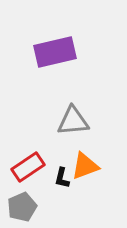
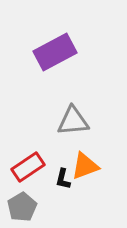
purple rectangle: rotated 15 degrees counterclockwise
black L-shape: moved 1 px right, 1 px down
gray pentagon: rotated 8 degrees counterclockwise
